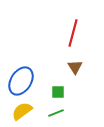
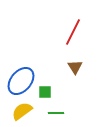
red line: moved 1 px up; rotated 12 degrees clockwise
blue ellipse: rotated 8 degrees clockwise
green square: moved 13 px left
green line: rotated 21 degrees clockwise
